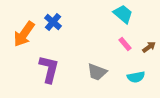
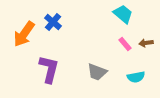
brown arrow: moved 3 px left, 4 px up; rotated 152 degrees counterclockwise
